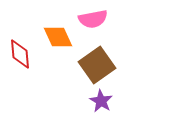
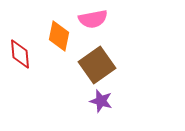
orange diamond: moved 1 px right, 1 px up; rotated 36 degrees clockwise
purple star: rotated 15 degrees counterclockwise
